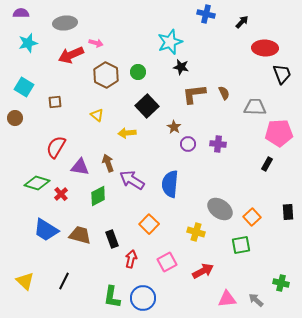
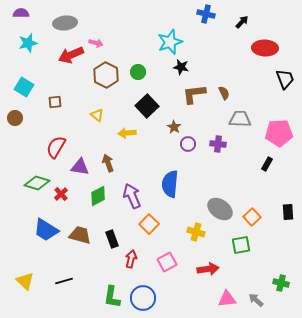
black trapezoid at (282, 74): moved 3 px right, 5 px down
gray trapezoid at (255, 107): moved 15 px left, 12 px down
purple arrow at (132, 180): moved 16 px down; rotated 35 degrees clockwise
red arrow at (203, 271): moved 5 px right, 2 px up; rotated 20 degrees clockwise
black line at (64, 281): rotated 48 degrees clockwise
